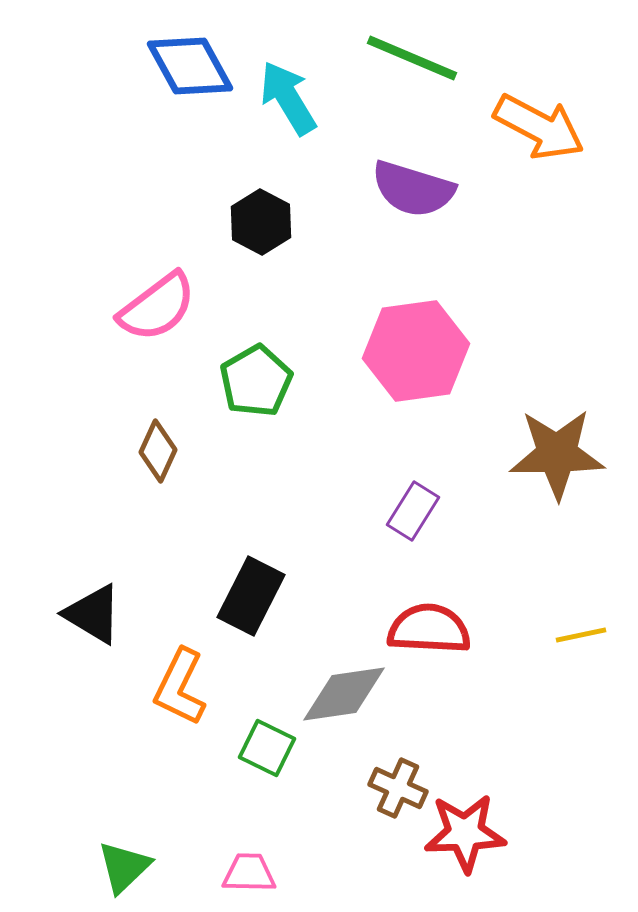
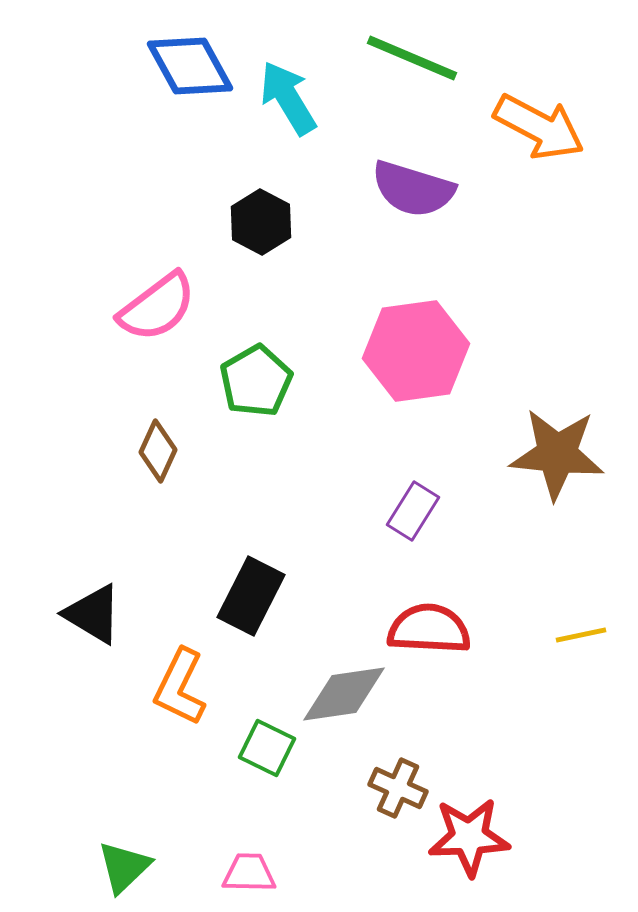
brown star: rotated 6 degrees clockwise
red star: moved 4 px right, 4 px down
